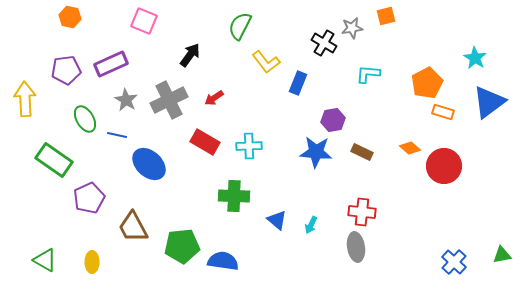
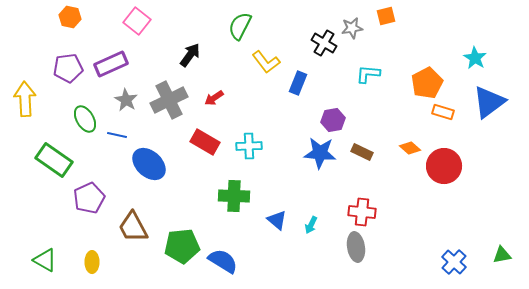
pink square at (144, 21): moved 7 px left; rotated 16 degrees clockwise
purple pentagon at (66, 70): moved 2 px right, 2 px up
blue star at (316, 152): moved 4 px right, 1 px down
blue semicircle at (223, 261): rotated 24 degrees clockwise
